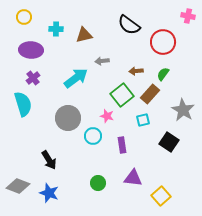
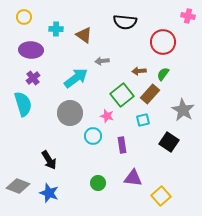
black semicircle: moved 4 px left, 3 px up; rotated 30 degrees counterclockwise
brown triangle: rotated 48 degrees clockwise
brown arrow: moved 3 px right
gray circle: moved 2 px right, 5 px up
